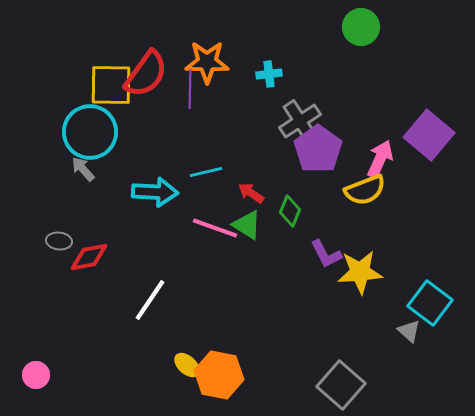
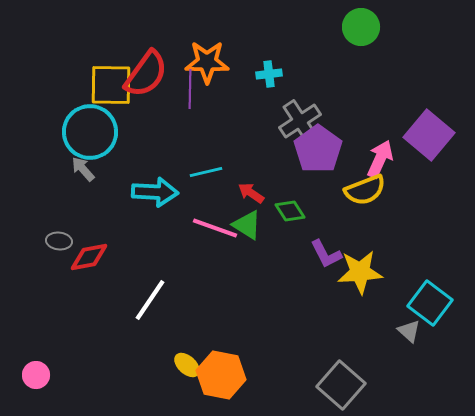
green diamond: rotated 56 degrees counterclockwise
orange hexagon: moved 2 px right
